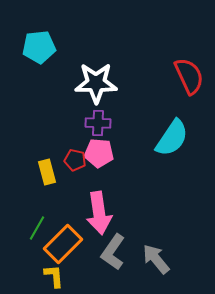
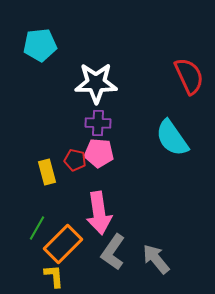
cyan pentagon: moved 1 px right, 2 px up
cyan semicircle: rotated 111 degrees clockwise
